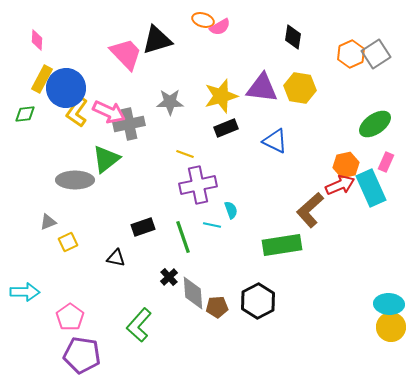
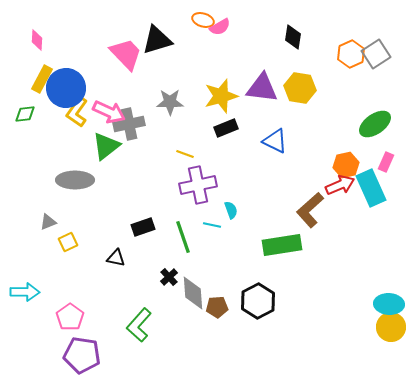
green triangle at (106, 159): moved 13 px up
